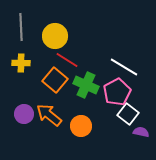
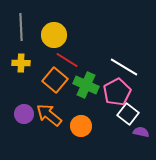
yellow circle: moved 1 px left, 1 px up
